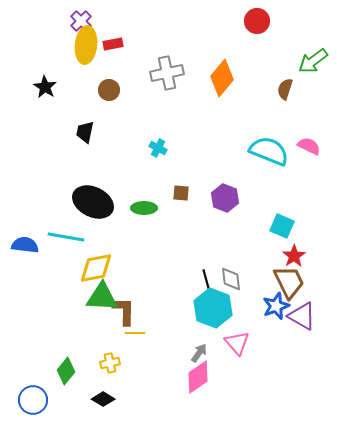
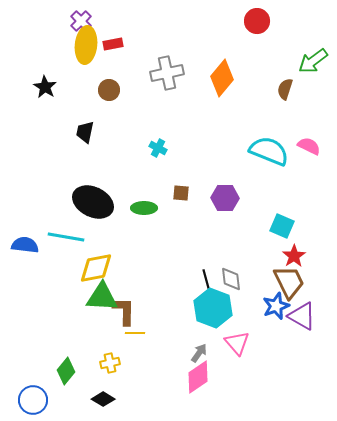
purple hexagon: rotated 20 degrees counterclockwise
